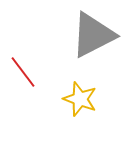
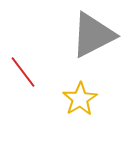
yellow star: rotated 20 degrees clockwise
